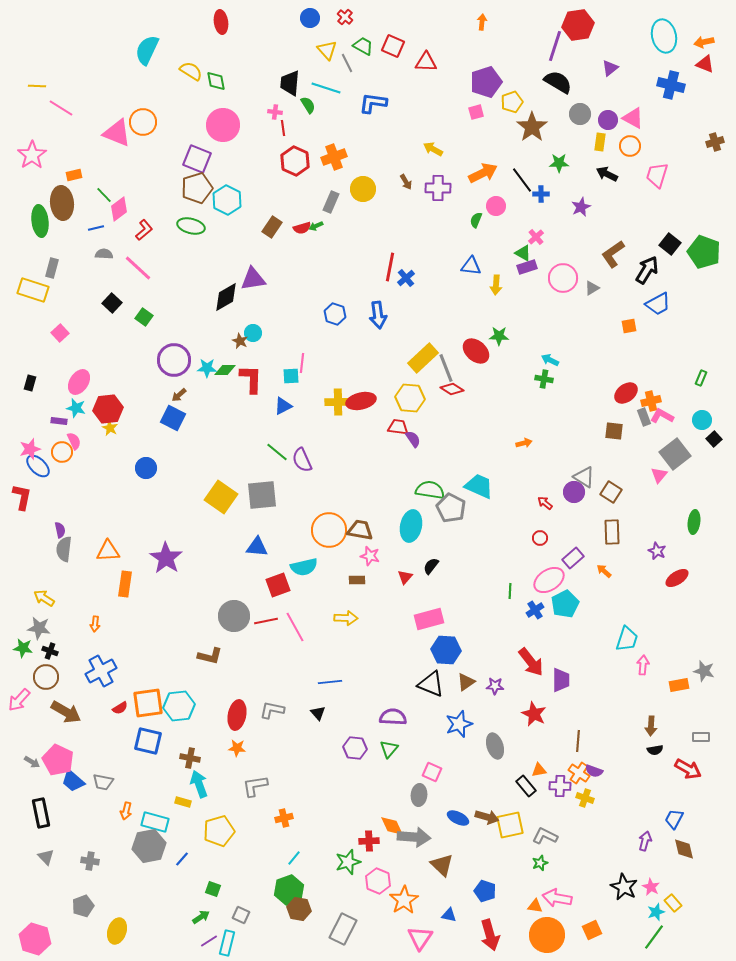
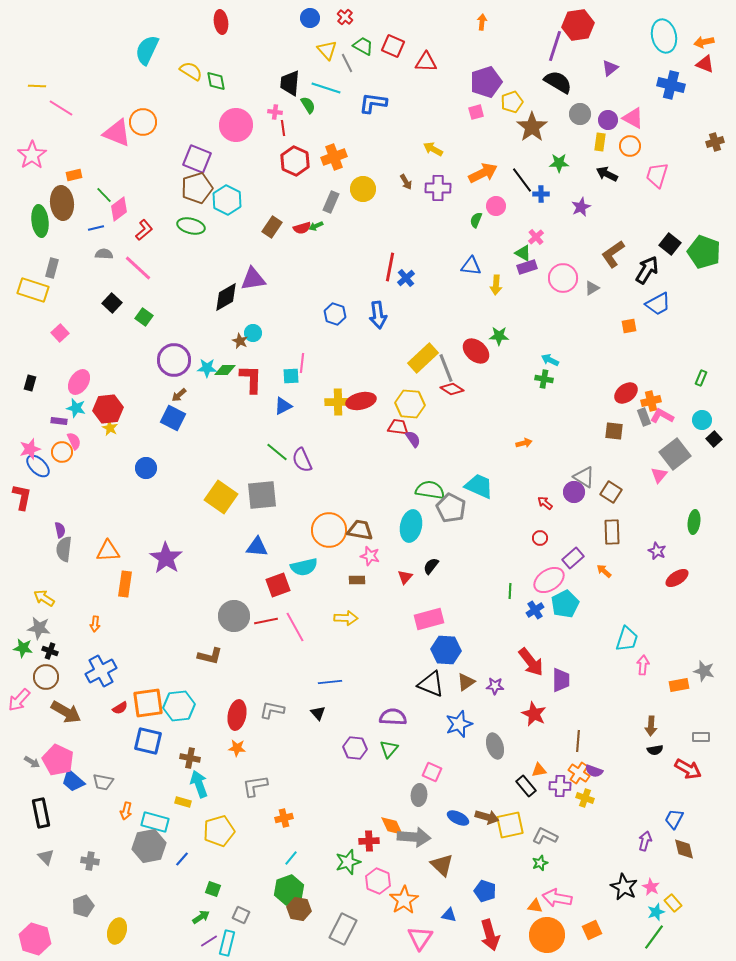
pink circle at (223, 125): moved 13 px right
yellow hexagon at (410, 398): moved 6 px down
cyan line at (294, 858): moved 3 px left
